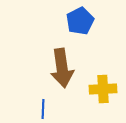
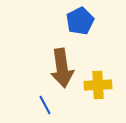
yellow cross: moved 5 px left, 4 px up
blue line: moved 2 px right, 4 px up; rotated 30 degrees counterclockwise
